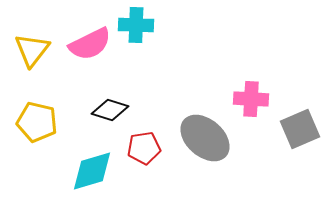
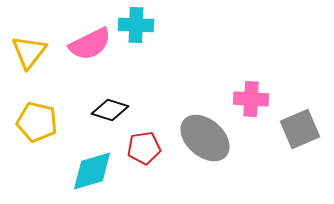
yellow triangle: moved 3 px left, 2 px down
